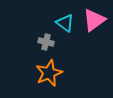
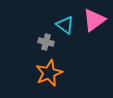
cyan triangle: moved 2 px down
